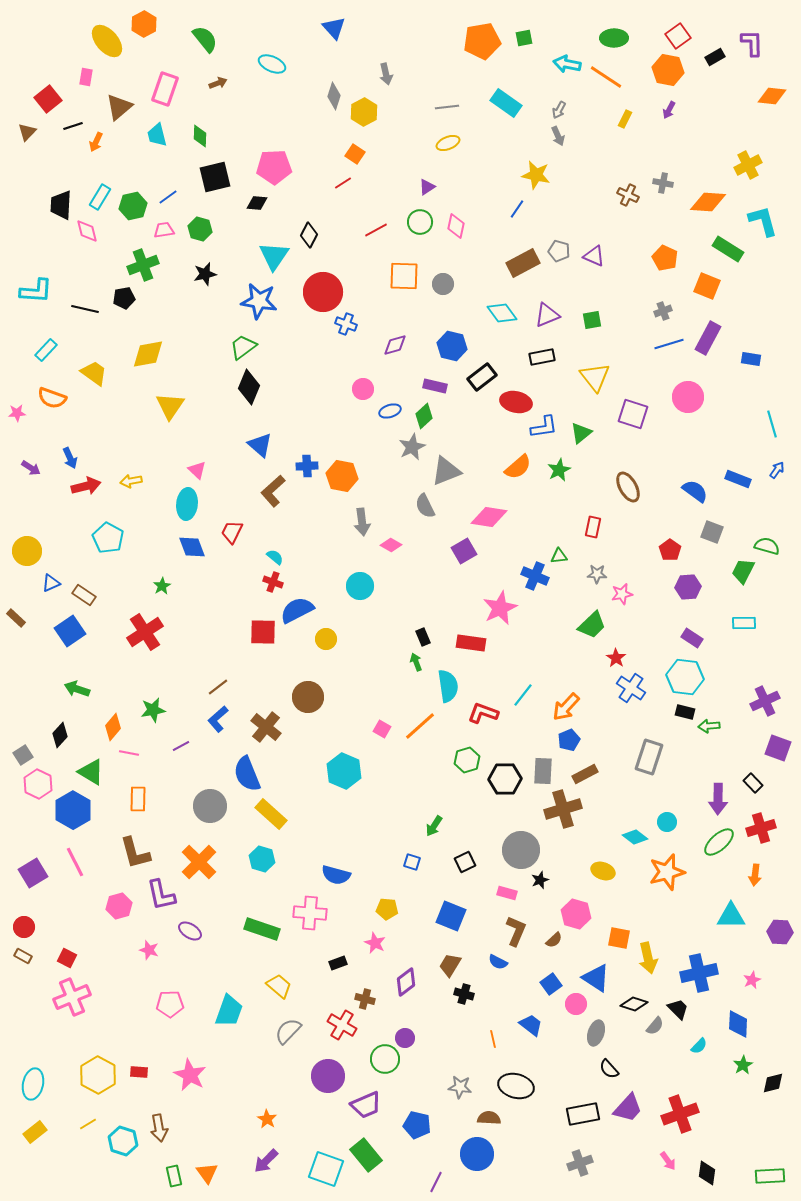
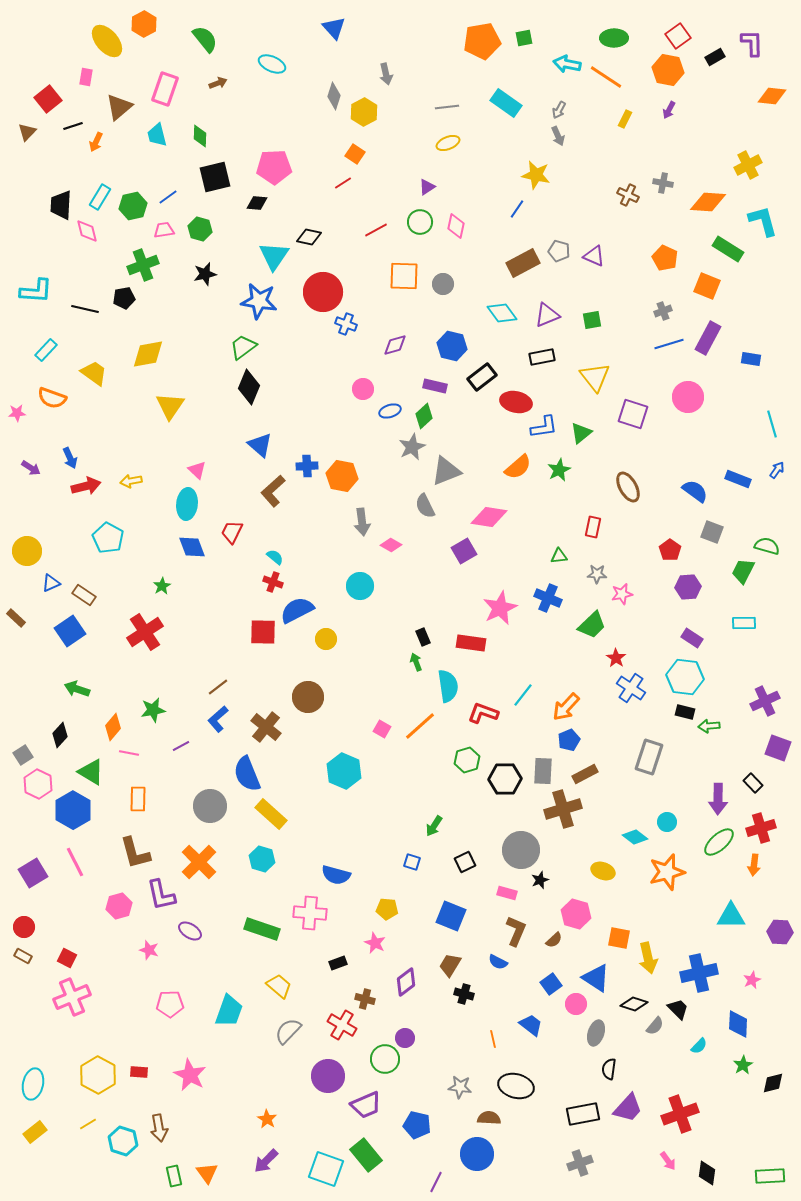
black diamond at (309, 235): moved 2 px down; rotated 75 degrees clockwise
blue cross at (535, 576): moved 13 px right, 22 px down
orange arrow at (755, 875): moved 1 px left, 10 px up
black semicircle at (609, 1069): rotated 50 degrees clockwise
